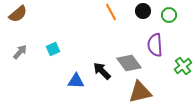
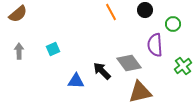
black circle: moved 2 px right, 1 px up
green circle: moved 4 px right, 9 px down
gray arrow: moved 1 px left, 1 px up; rotated 42 degrees counterclockwise
